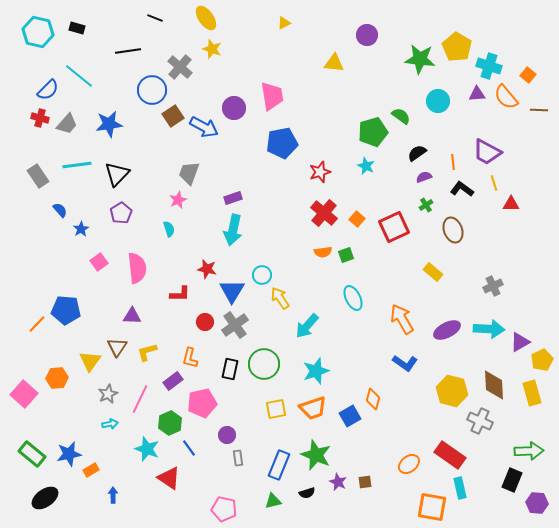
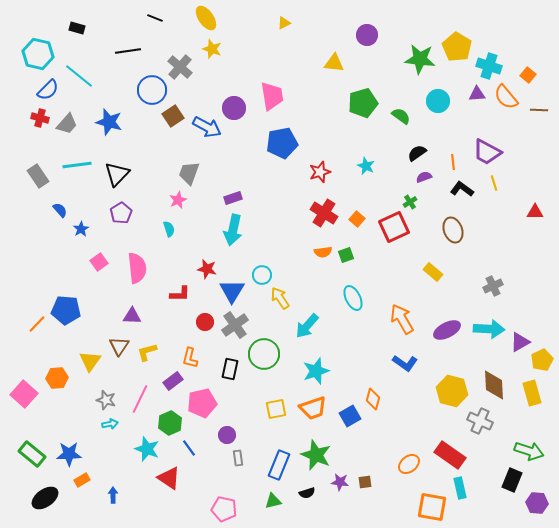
cyan hexagon at (38, 32): moved 22 px down
blue star at (109, 124): moved 2 px up; rotated 24 degrees clockwise
blue arrow at (204, 127): moved 3 px right
green pentagon at (373, 132): moved 10 px left, 29 px up
red triangle at (511, 204): moved 24 px right, 8 px down
green cross at (426, 205): moved 16 px left, 3 px up
red cross at (324, 213): rotated 8 degrees counterclockwise
brown triangle at (117, 347): moved 2 px right, 1 px up
green circle at (264, 364): moved 10 px up
gray star at (108, 394): moved 2 px left, 6 px down; rotated 30 degrees counterclockwise
green arrow at (529, 451): rotated 20 degrees clockwise
blue star at (69, 454): rotated 10 degrees clockwise
orange rectangle at (91, 470): moved 9 px left, 10 px down
purple star at (338, 482): moved 2 px right; rotated 18 degrees counterclockwise
